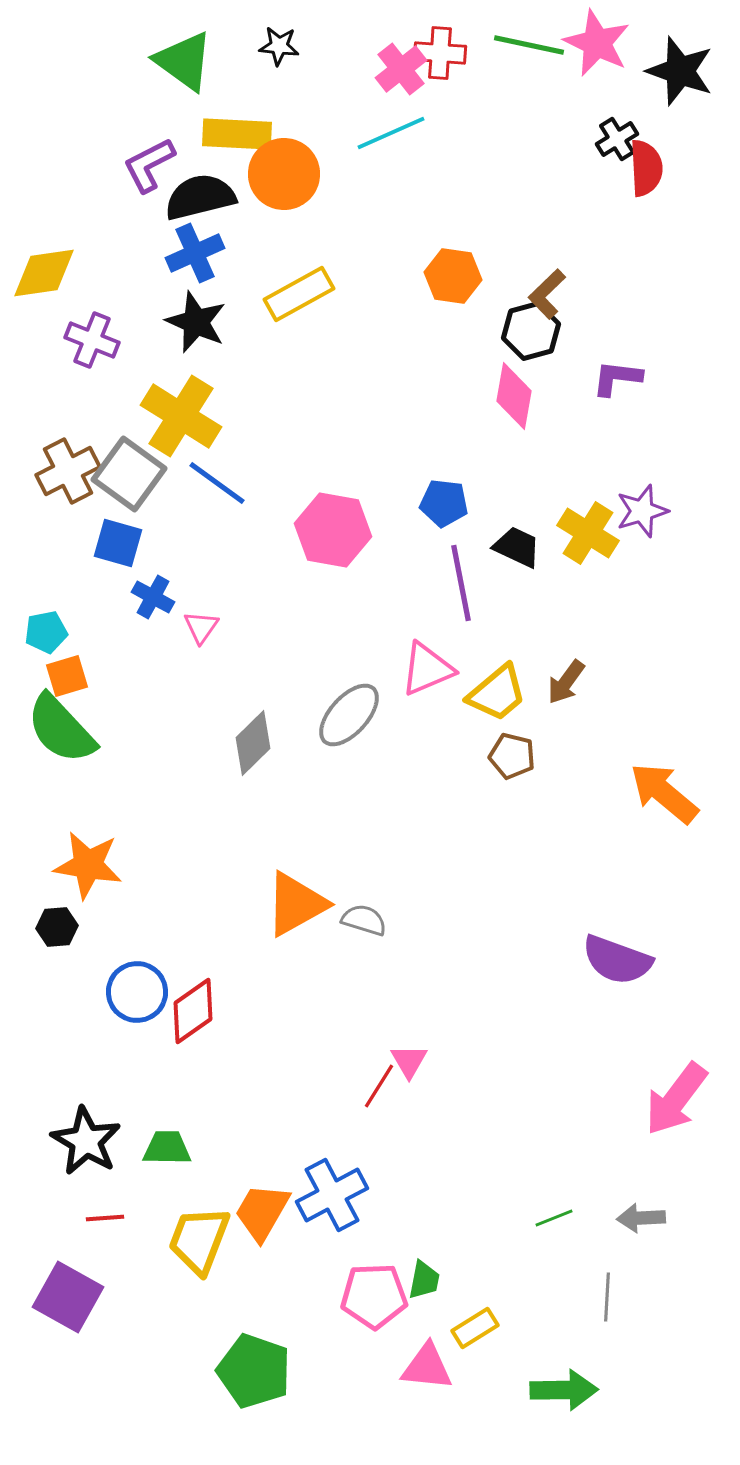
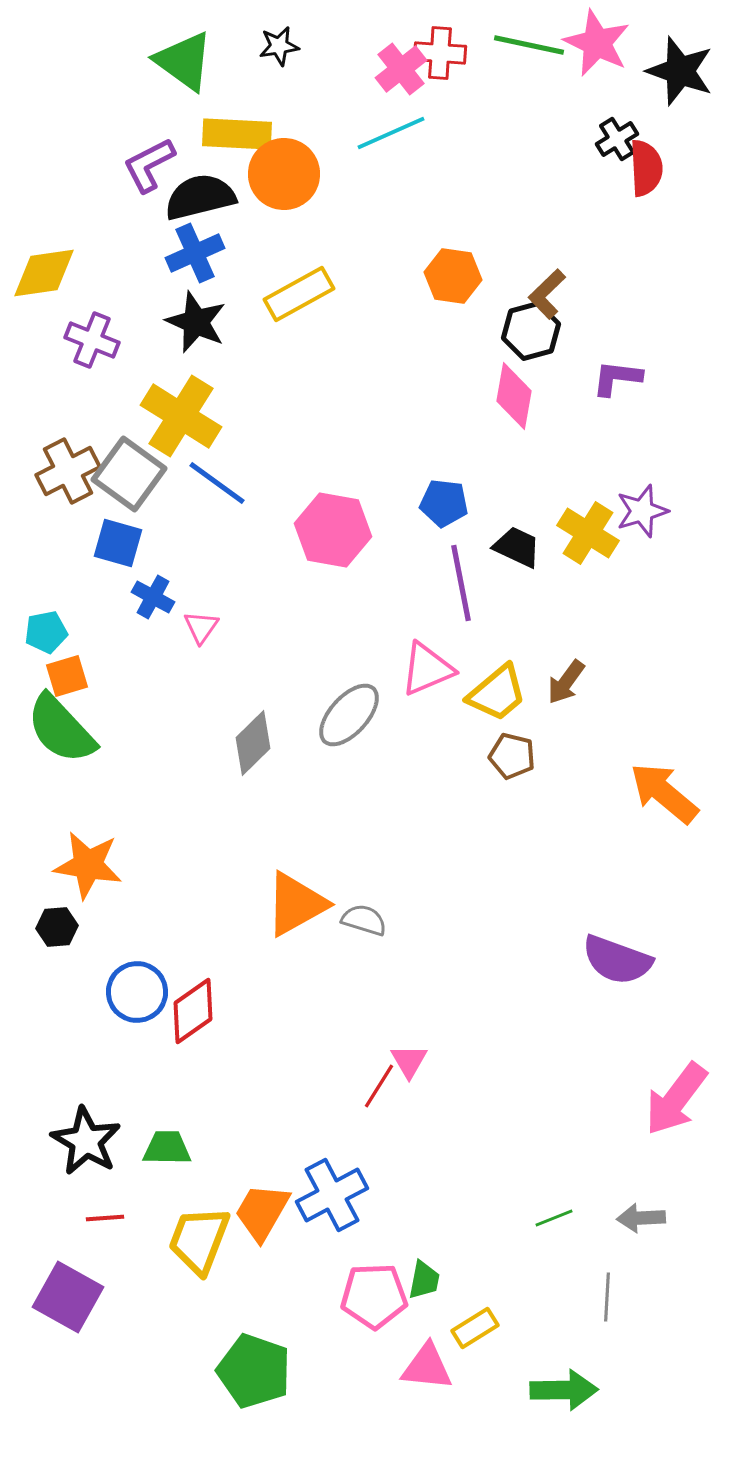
black star at (279, 46): rotated 15 degrees counterclockwise
